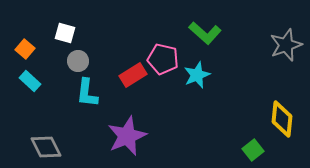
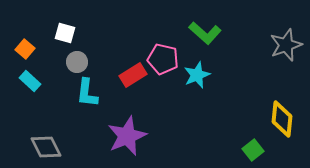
gray circle: moved 1 px left, 1 px down
